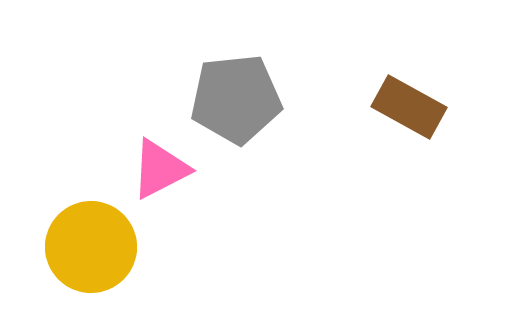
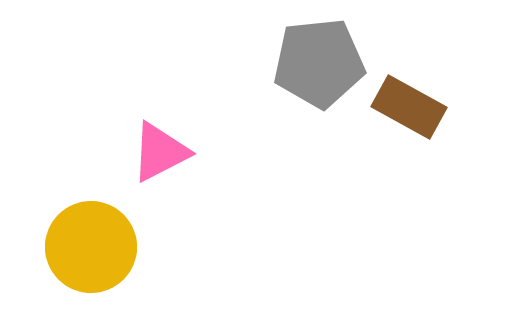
gray pentagon: moved 83 px right, 36 px up
pink triangle: moved 17 px up
